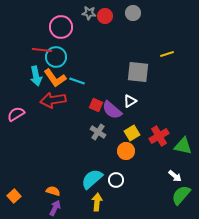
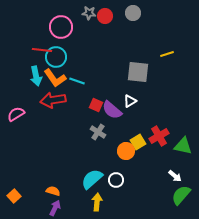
yellow square: moved 6 px right, 9 px down
